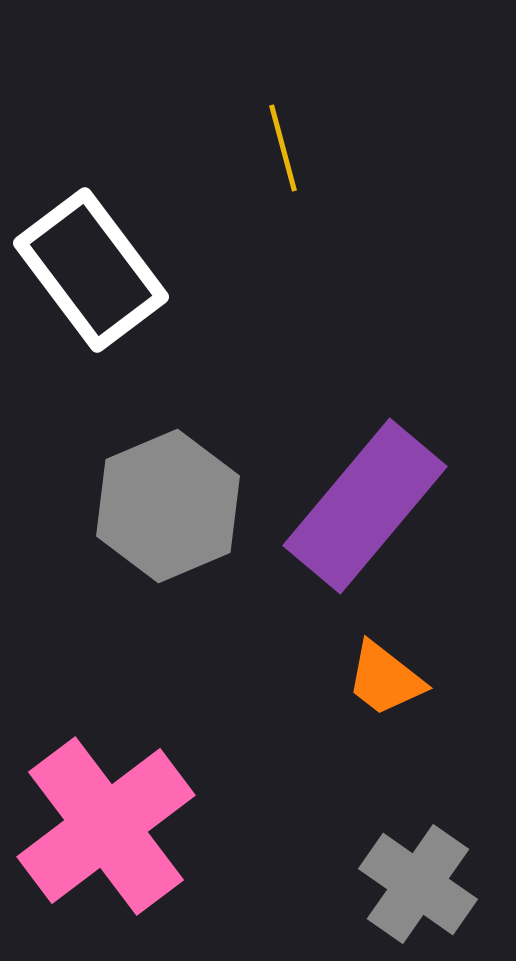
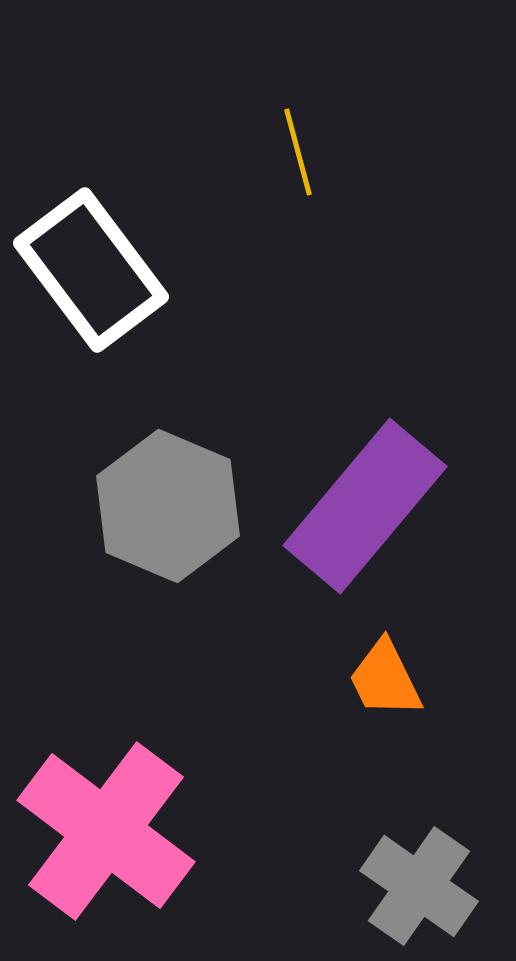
yellow line: moved 15 px right, 4 px down
gray hexagon: rotated 14 degrees counterclockwise
orange trapezoid: rotated 26 degrees clockwise
pink cross: moved 5 px down; rotated 16 degrees counterclockwise
gray cross: moved 1 px right, 2 px down
